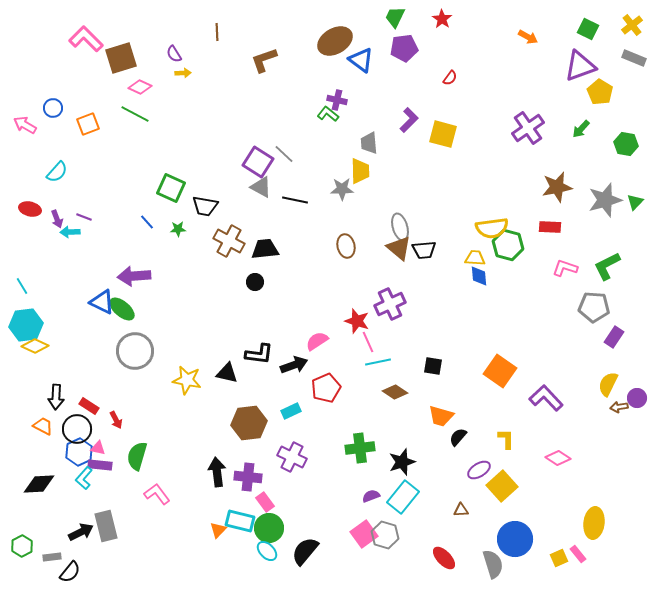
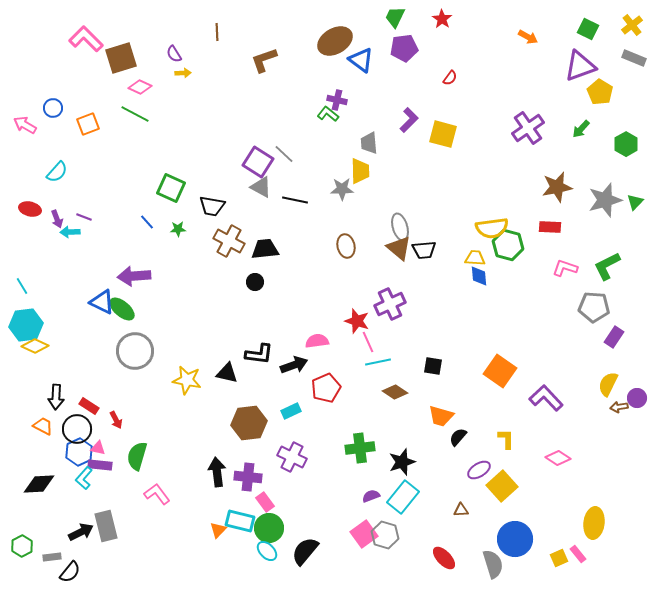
green hexagon at (626, 144): rotated 20 degrees clockwise
black trapezoid at (205, 206): moved 7 px right
pink semicircle at (317, 341): rotated 25 degrees clockwise
